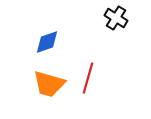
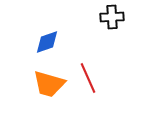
black cross: moved 4 px left, 1 px up; rotated 35 degrees counterclockwise
red line: rotated 40 degrees counterclockwise
